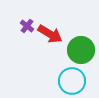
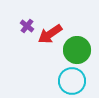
red arrow: rotated 115 degrees clockwise
green circle: moved 4 px left
